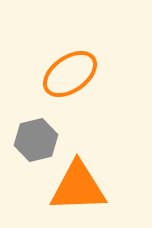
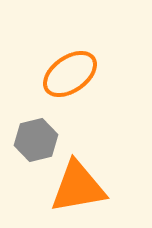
orange triangle: rotated 8 degrees counterclockwise
